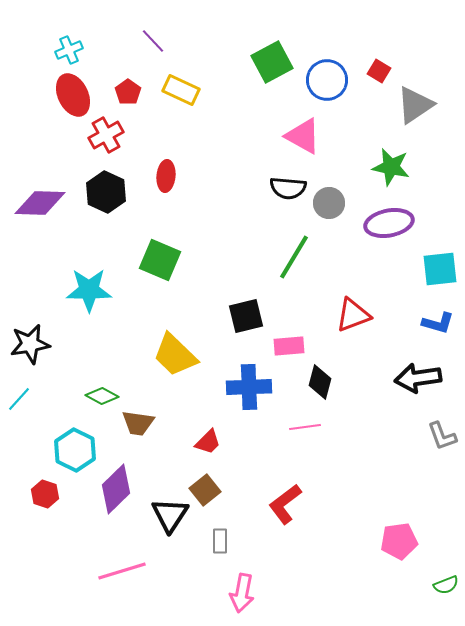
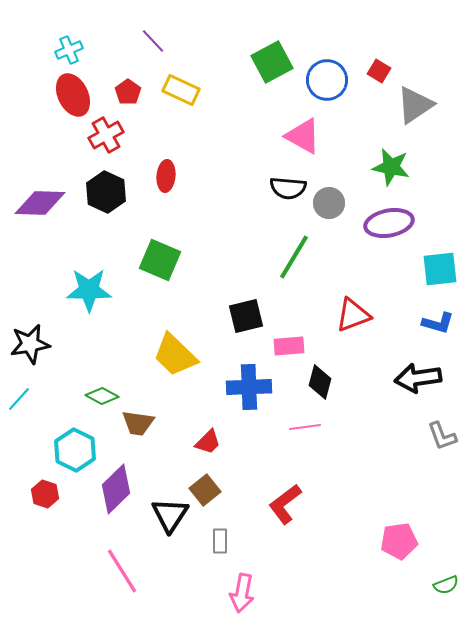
pink line at (122, 571): rotated 75 degrees clockwise
